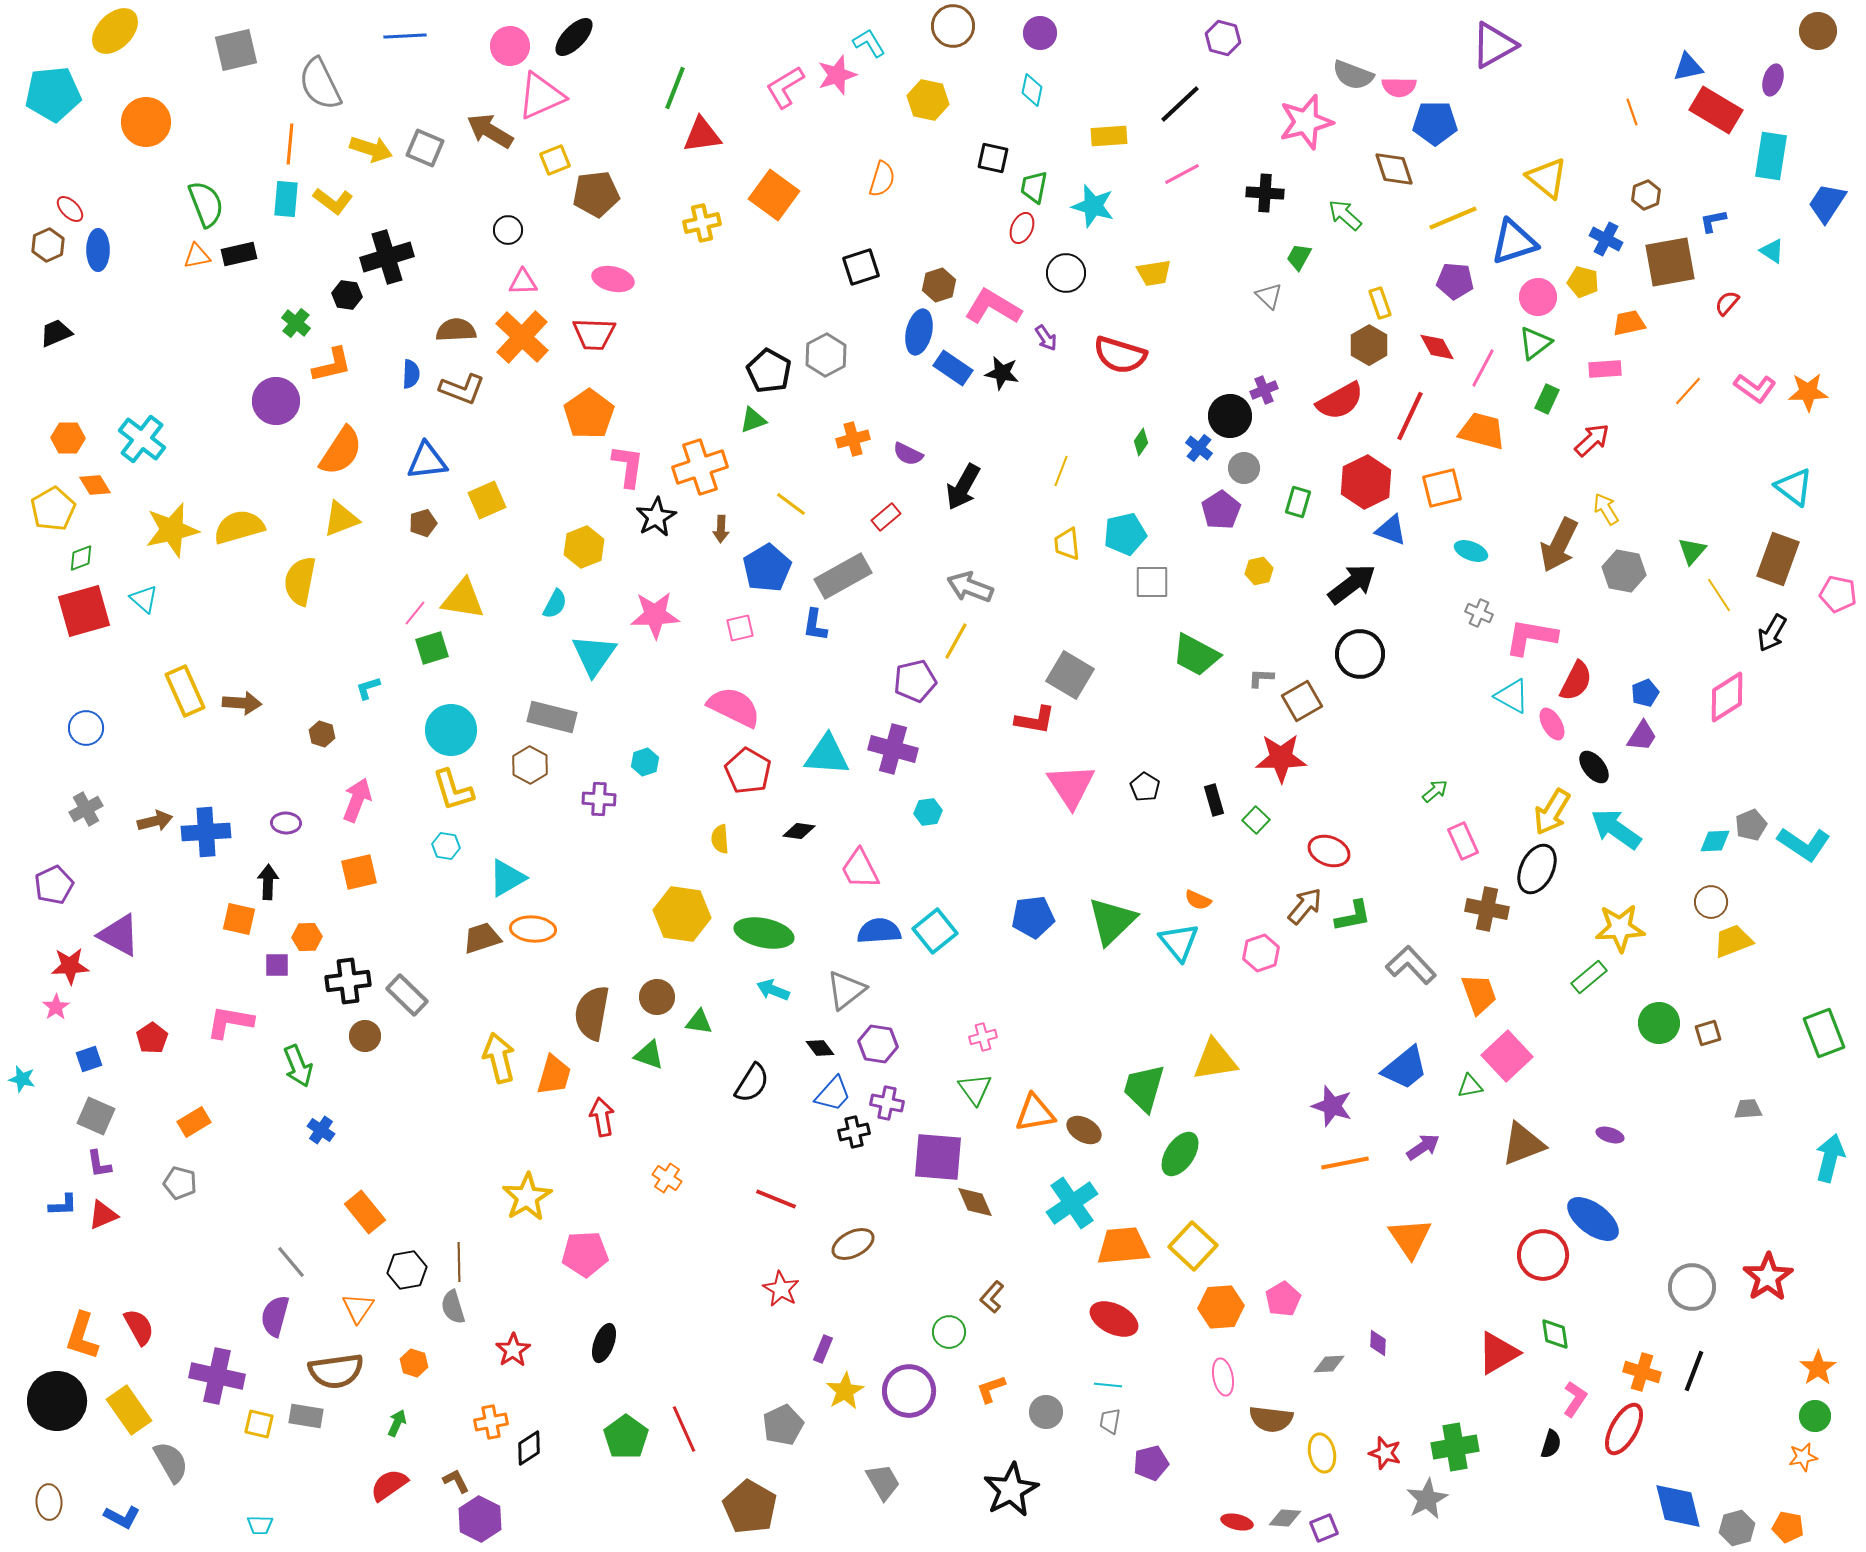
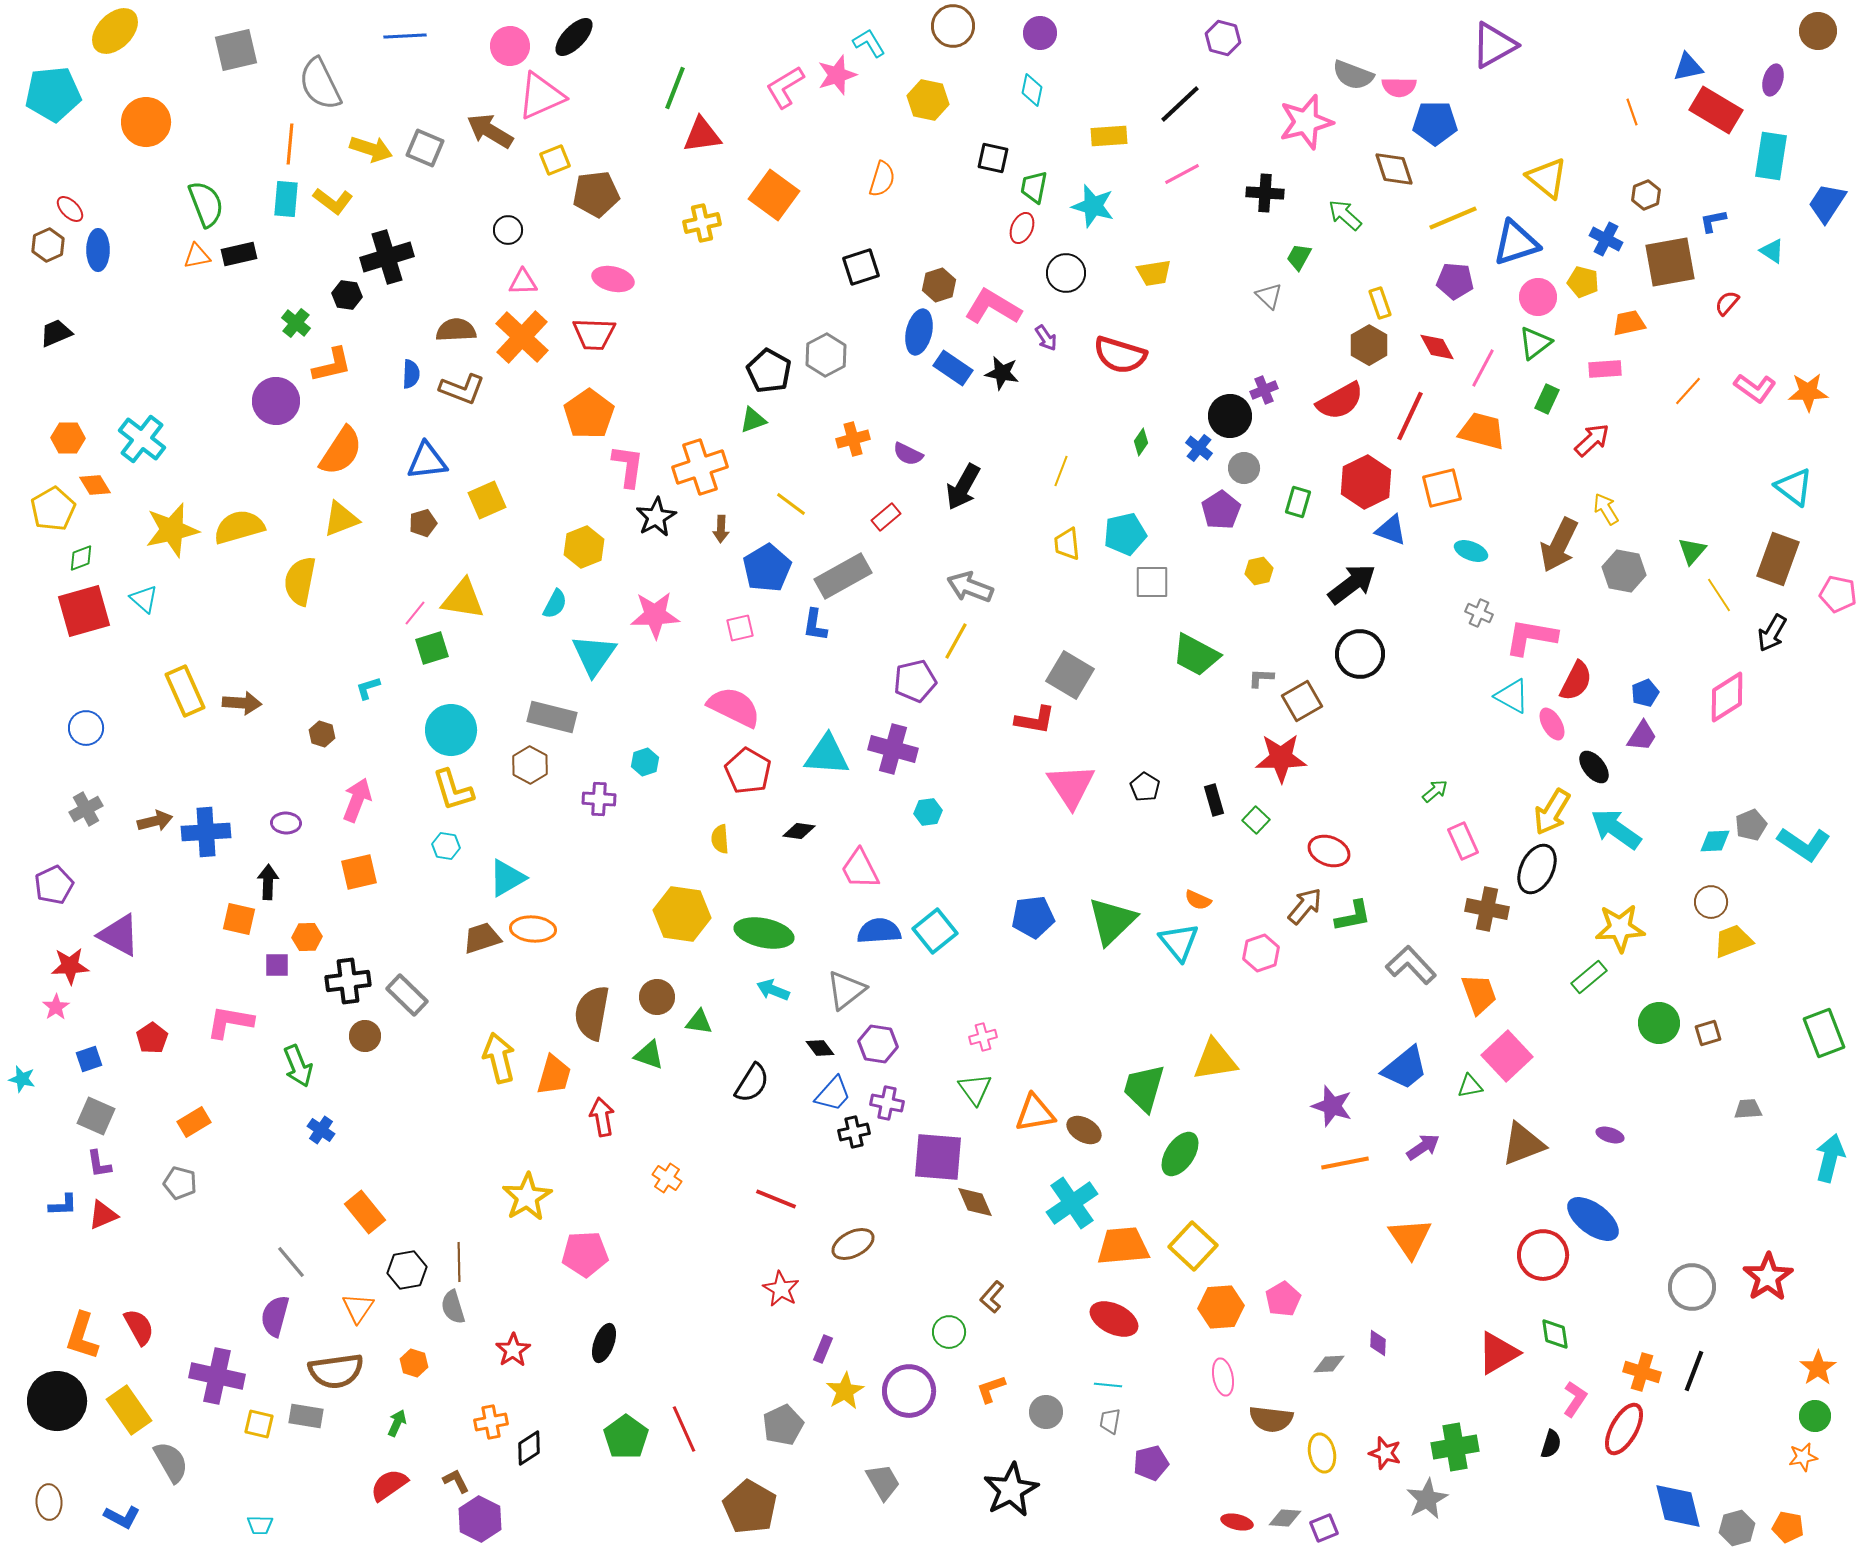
blue triangle at (1514, 242): moved 2 px right, 1 px down
